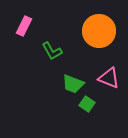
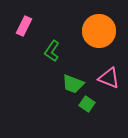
green L-shape: rotated 65 degrees clockwise
